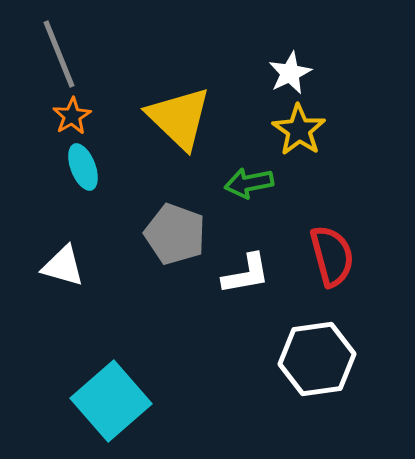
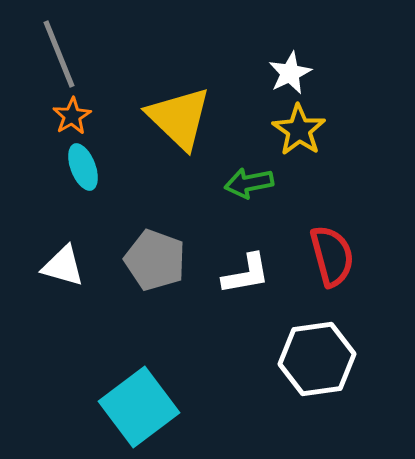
gray pentagon: moved 20 px left, 26 px down
cyan square: moved 28 px right, 6 px down; rotated 4 degrees clockwise
